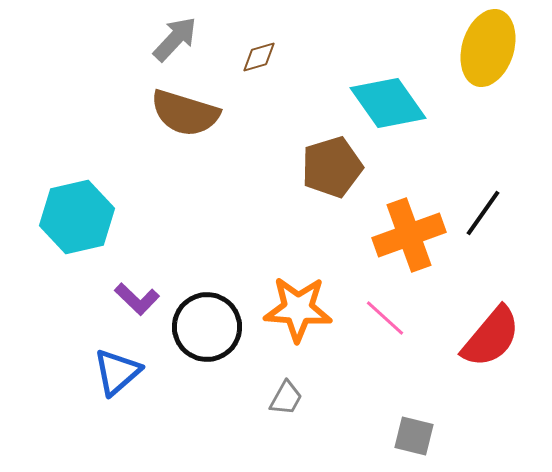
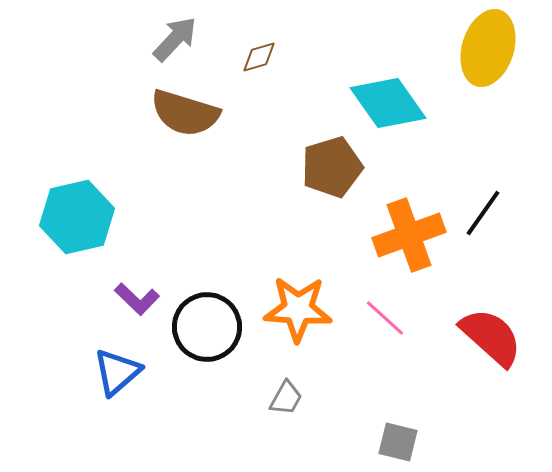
red semicircle: rotated 88 degrees counterclockwise
gray square: moved 16 px left, 6 px down
